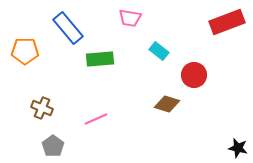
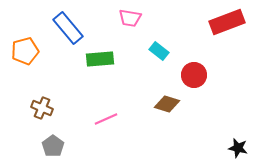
orange pentagon: rotated 16 degrees counterclockwise
pink line: moved 10 px right
